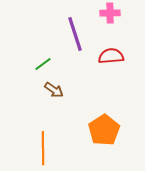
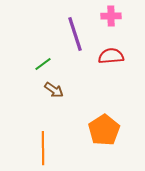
pink cross: moved 1 px right, 3 px down
